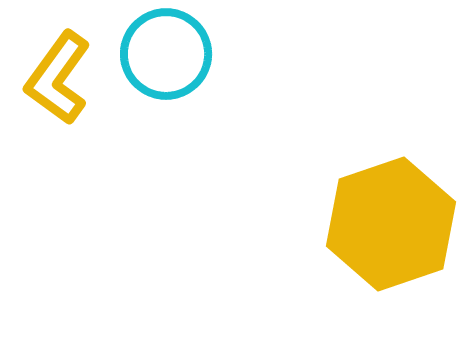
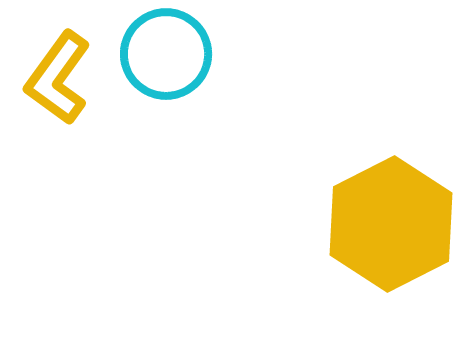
yellow hexagon: rotated 8 degrees counterclockwise
